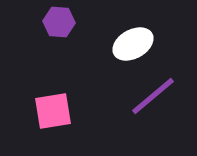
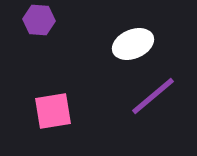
purple hexagon: moved 20 px left, 2 px up
white ellipse: rotated 6 degrees clockwise
